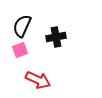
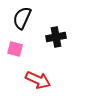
black semicircle: moved 8 px up
pink square: moved 5 px left, 1 px up; rotated 35 degrees clockwise
